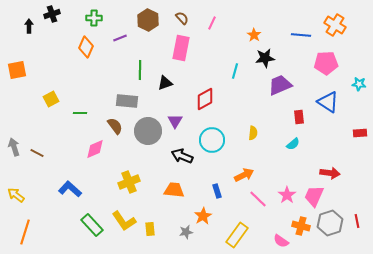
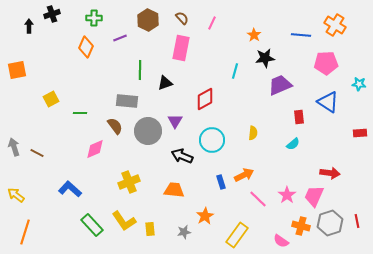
blue rectangle at (217, 191): moved 4 px right, 9 px up
orange star at (203, 216): moved 2 px right
gray star at (186, 232): moved 2 px left
